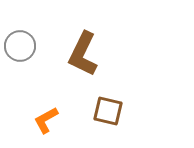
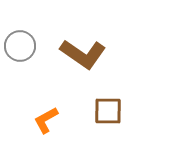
brown L-shape: rotated 81 degrees counterclockwise
brown square: rotated 12 degrees counterclockwise
